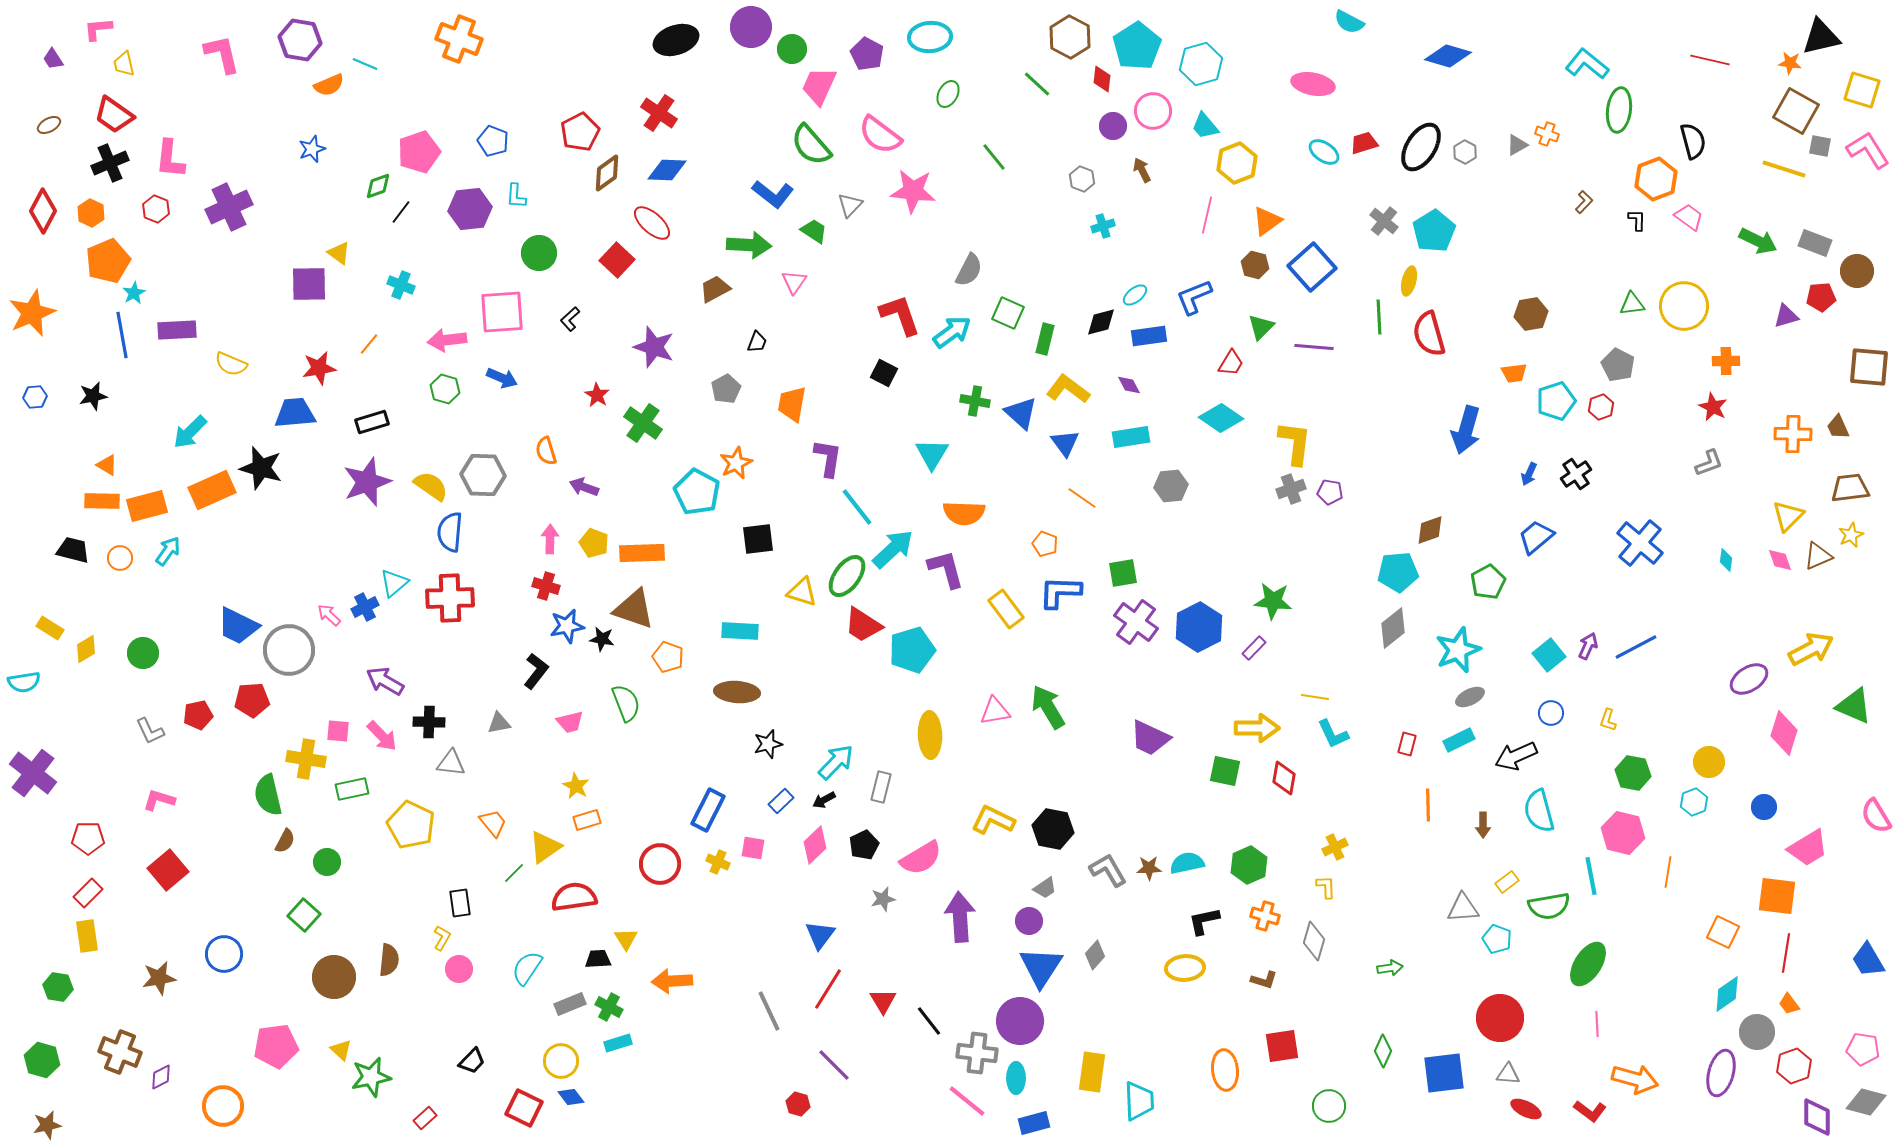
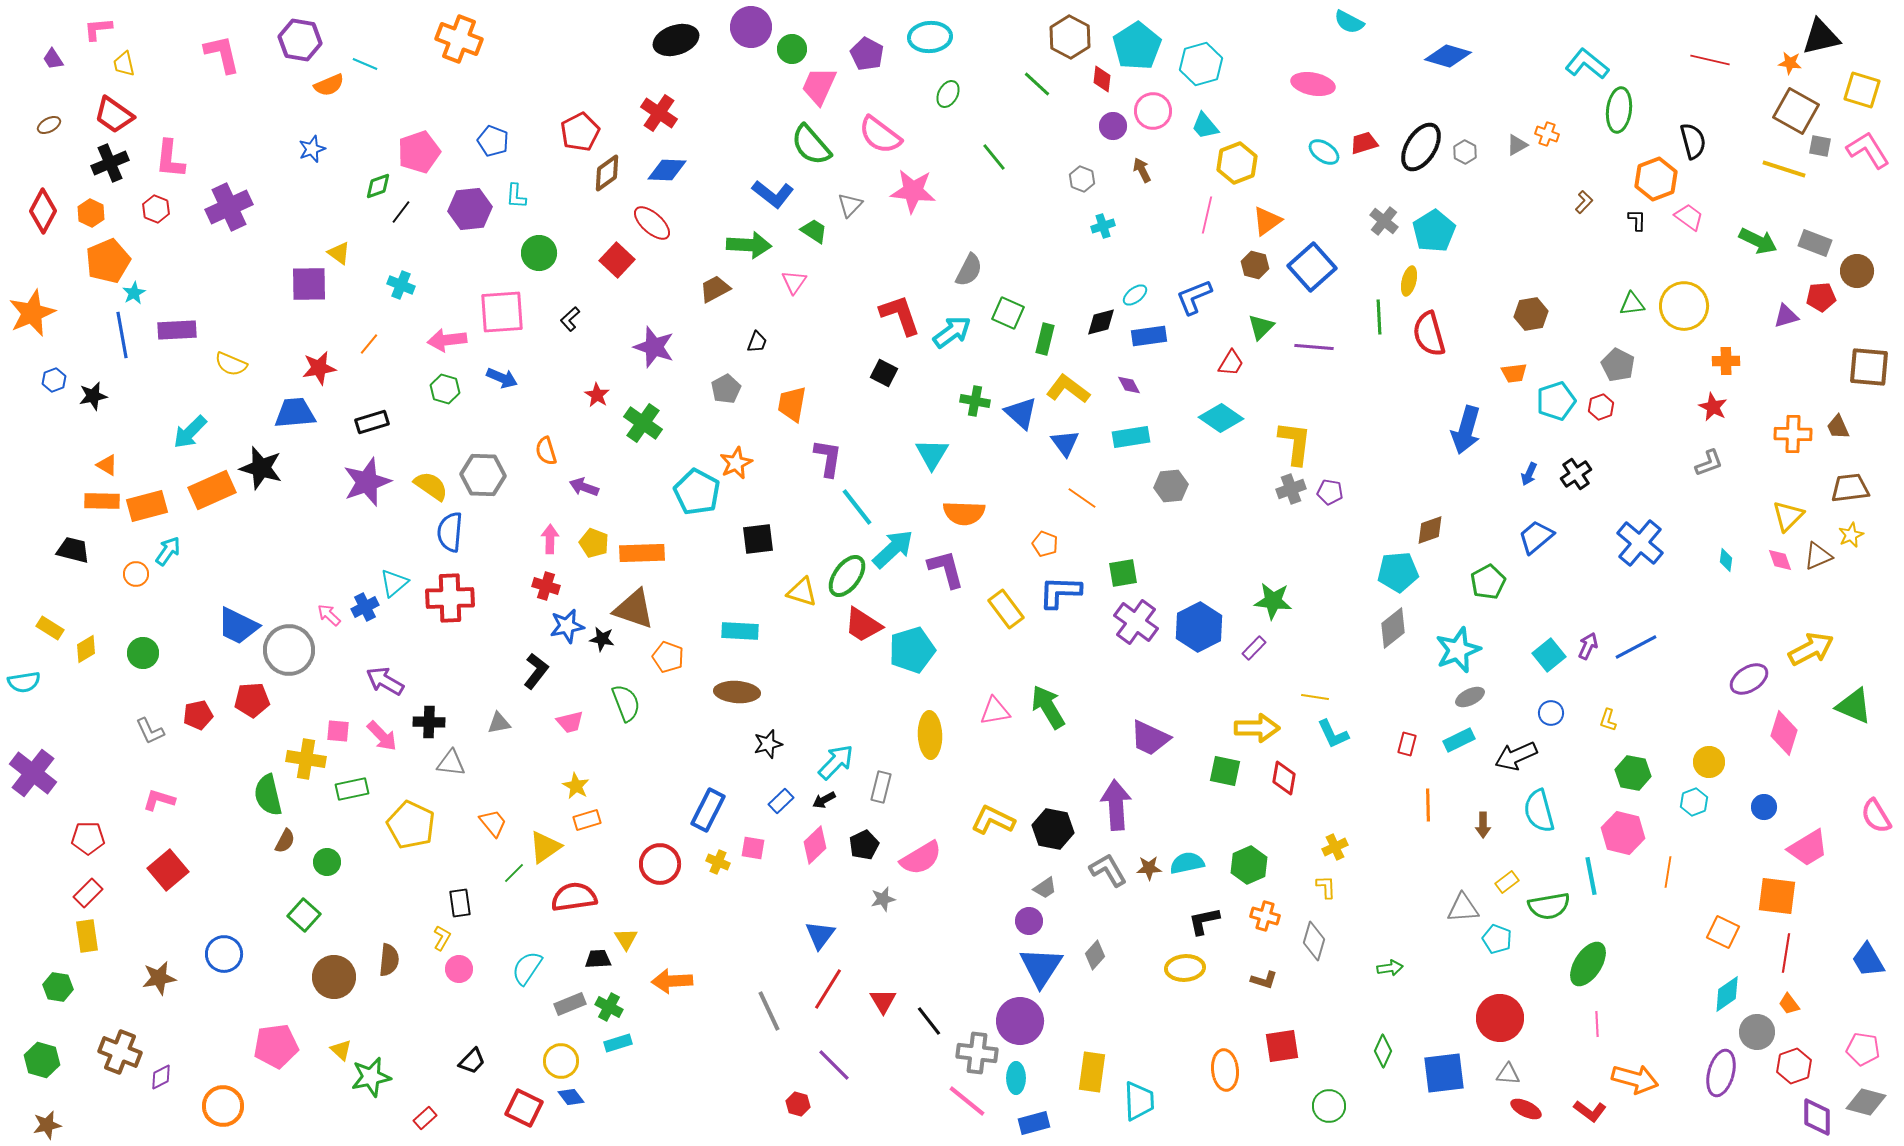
blue hexagon at (35, 397): moved 19 px right, 17 px up; rotated 15 degrees counterclockwise
orange circle at (120, 558): moved 16 px right, 16 px down
purple arrow at (960, 917): moved 156 px right, 112 px up
